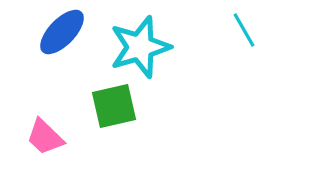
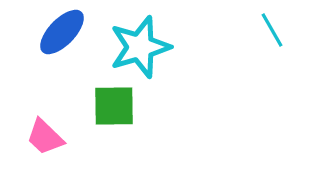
cyan line: moved 28 px right
green square: rotated 12 degrees clockwise
